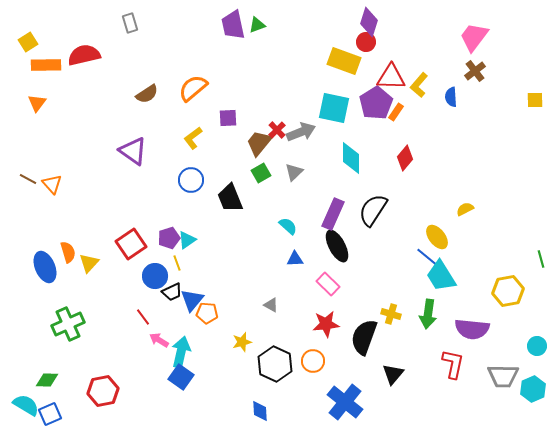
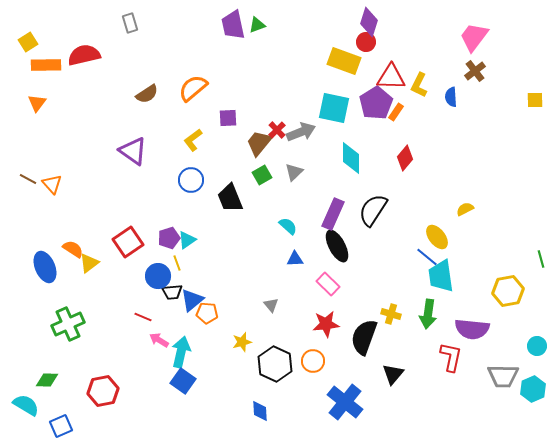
yellow L-shape at (419, 85): rotated 15 degrees counterclockwise
yellow L-shape at (193, 138): moved 2 px down
green square at (261, 173): moved 1 px right, 2 px down
red square at (131, 244): moved 3 px left, 2 px up
orange semicircle at (68, 252): moved 5 px right, 3 px up; rotated 40 degrees counterclockwise
yellow triangle at (89, 263): rotated 10 degrees clockwise
blue circle at (155, 276): moved 3 px right
cyan trapezoid at (441, 276): rotated 24 degrees clockwise
black trapezoid at (172, 292): rotated 20 degrees clockwise
blue triangle at (192, 300): rotated 10 degrees clockwise
gray triangle at (271, 305): rotated 21 degrees clockwise
red line at (143, 317): rotated 30 degrees counterclockwise
red L-shape at (453, 364): moved 2 px left, 7 px up
blue square at (181, 377): moved 2 px right, 4 px down
blue square at (50, 414): moved 11 px right, 12 px down
